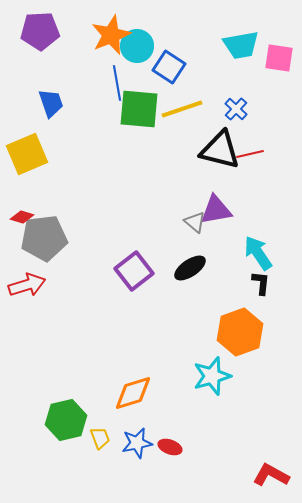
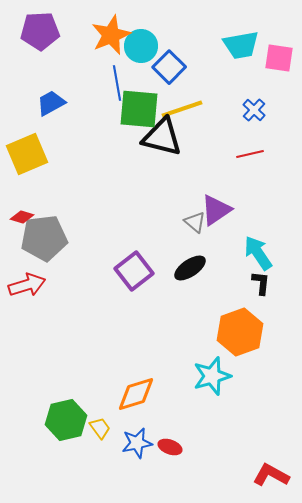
cyan circle: moved 4 px right
blue square: rotated 12 degrees clockwise
blue trapezoid: rotated 100 degrees counterclockwise
blue cross: moved 18 px right, 1 px down
black triangle: moved 58 px left, 13 px up
purple triangle: rotated 24 degrees counterclockwise
orange diamond: moved 3 px right, 1 px down
yellow trapezoid: moved 10 px up; rotated 15 degrees counterclockwise
